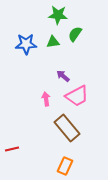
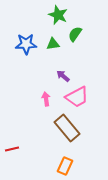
green star: rotated 18 degrees clockwise
green triangle: moved 2 px down
pink trapezoid: moved 1 px down
